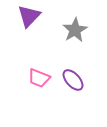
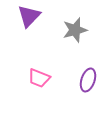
gray star: rotated 15 degrees clockwise
purple ellipse: moved 15 px right; rotated 60 degrees clockwise
